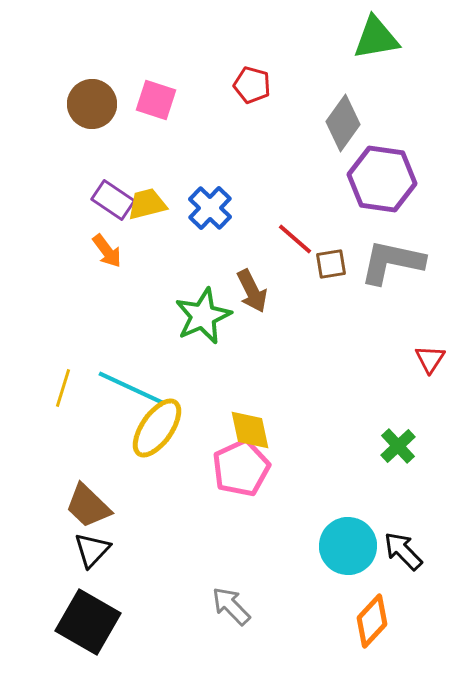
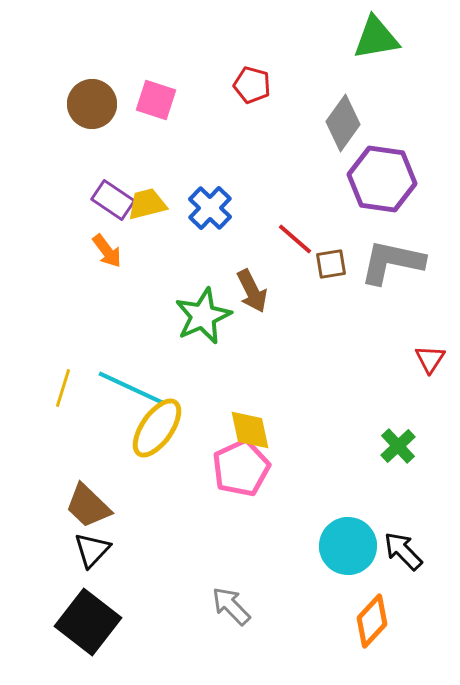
black square: rotated 8 degrees clockwise
